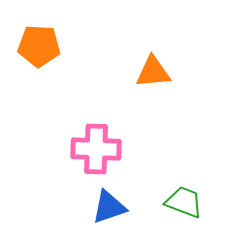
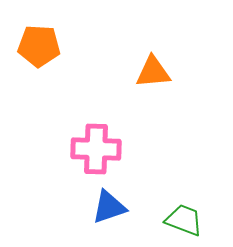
green trapezoid: moved 18 px down
